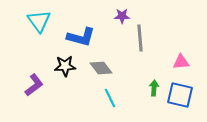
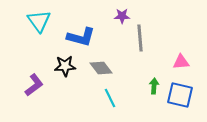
green arrow: moved 2 px up
